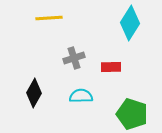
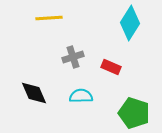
gray cross: moved 1 px left, 1 px up
red rectangle: rotated 24 degrees clockwise
black diamond: rotated 52 degrees counterclockwise
green pentagon: moved 2 px right, 1 px up
